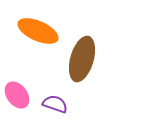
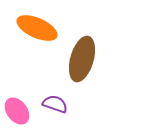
orange ellipse: moved 1 px left, 3 px up
pink ellipse: moved 16 px down
